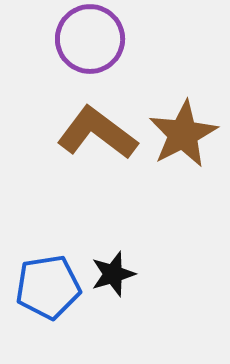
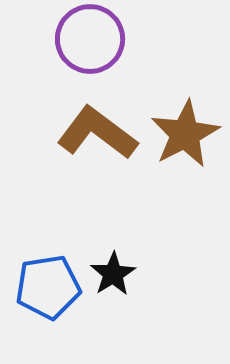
brown star: moved 2 px right
black star: rotated 15 degrees counterclockwise
